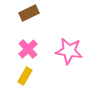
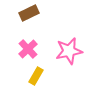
pink star: rotated 20 degrees counterclockwise
yellow rectangle: moved 11 px right
